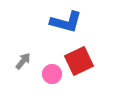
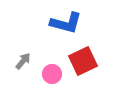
blue L-shape: moved 1 px down
red square: moved 4 px right
